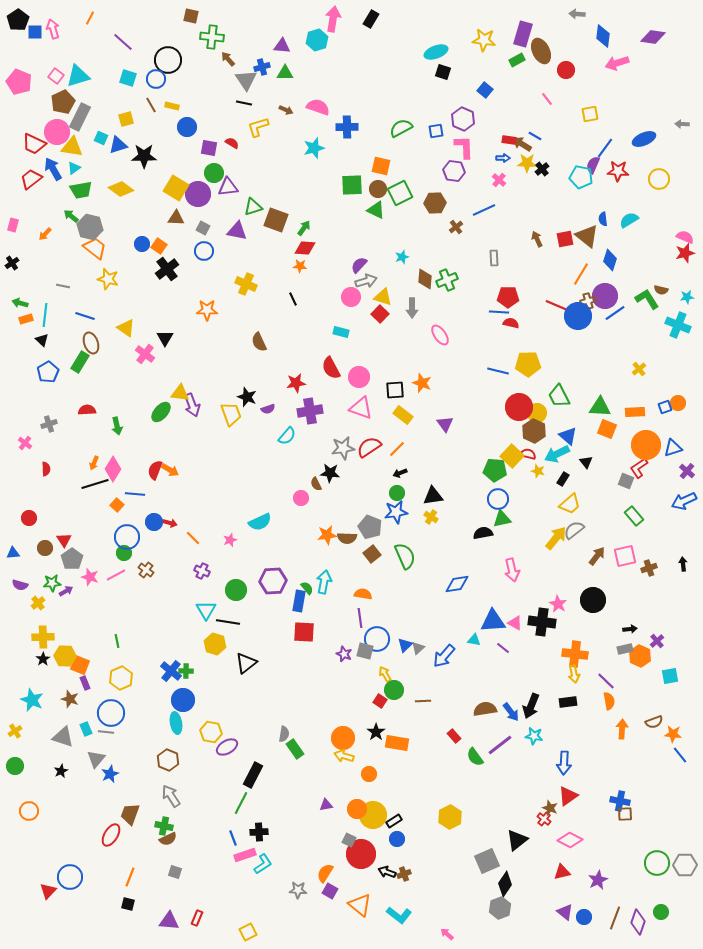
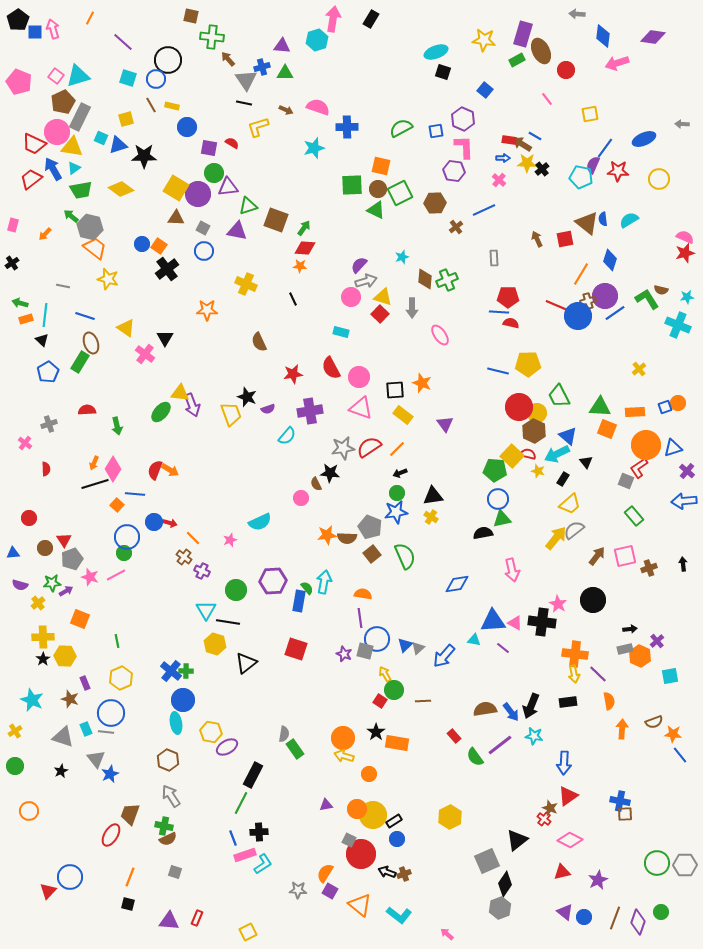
green triangle at (253, 207): moved 5 px left, 1 px up
brown triangle at (587, 236): moved 13 px up
red star at (296, 383): moved 3 px left, 9 px up
blue arrow at (684, 501): rotated 20 degrees clockwise
gray pentagon at (72, 559): rotated 15 degrees clockwise
brown cross at (146, 570): moved 38 px right, 13 px up
red square at (304, 632): moved 8 px left, 17 px down; rotated 15 degrees clockwise
orange square at (80, 665): moved 46 px up
purple line at (606, 681): moved 8 px left, 7 px up
gray triangle at (96, 759): rotated 18 degrees counterclockwise
